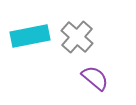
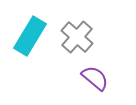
cyan rectangle: rotated 48 degrees counterclockwise
